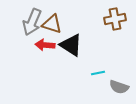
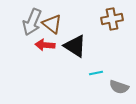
brown cross: moved 3 px left
brown triangle: rotated 20 degrees clockwise
black triangle: moved 4 px right, 1 px down
cyan line: moved 2 px left
